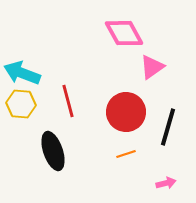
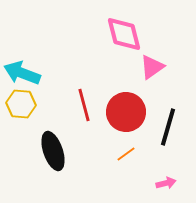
pink diamond: moved 1 px down; rotated 15 degrees clockwise
red line: moved 16 px right, 4 px down
orange line: rotated 18 degrees counterclockwise
